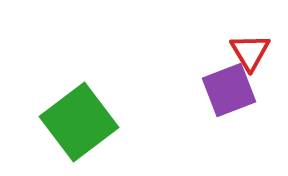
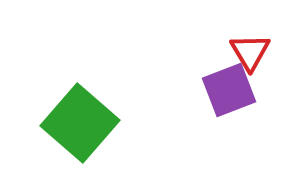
green square: moved 1 px right, 1 px down; rotated 12 degrees counterclockwise
